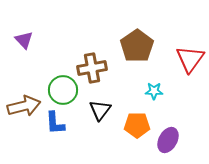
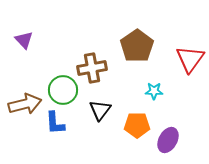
brown arrow: moved 1 px right, 2 px up
